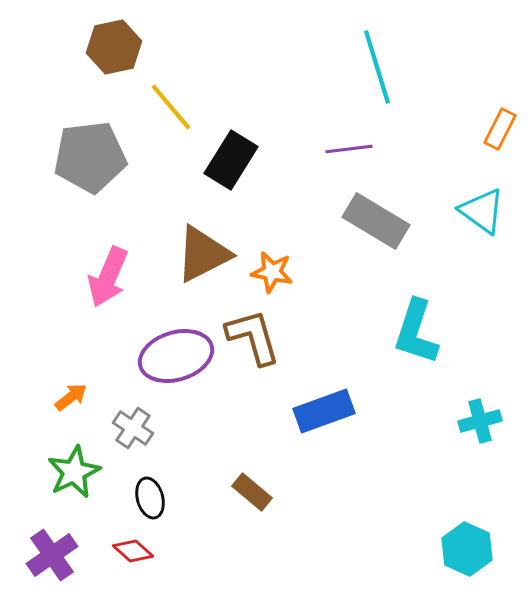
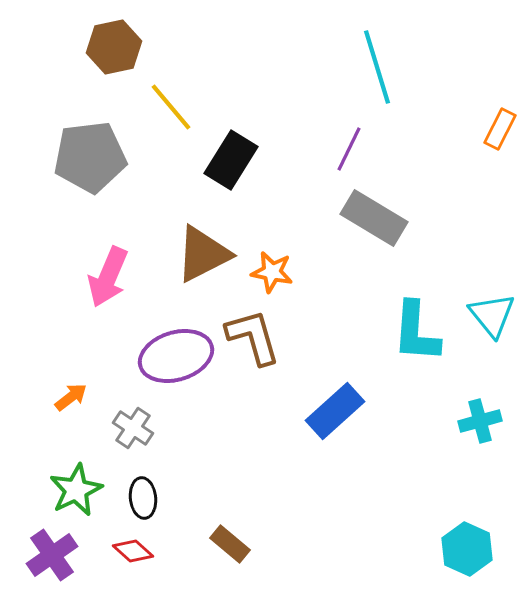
purple line: rotated 57 degrees counterclockwise
cyan triangle: moved 10 px right, 104 px down; rotated 15 degrees clockwise
gray rectangle: moved 2 px left, 3 px up
cyan L-shape: rotated 14 degrees counterclockwise
blue rectangle: moved 11 px right; rotated 22 degrees counterclockwise
green star: moved 2 px right, 18 px down
brown rectangle: moved 22 px left, 52 px down
black ellipse: moved 7 px left; rotated 9 degrees clockwise
